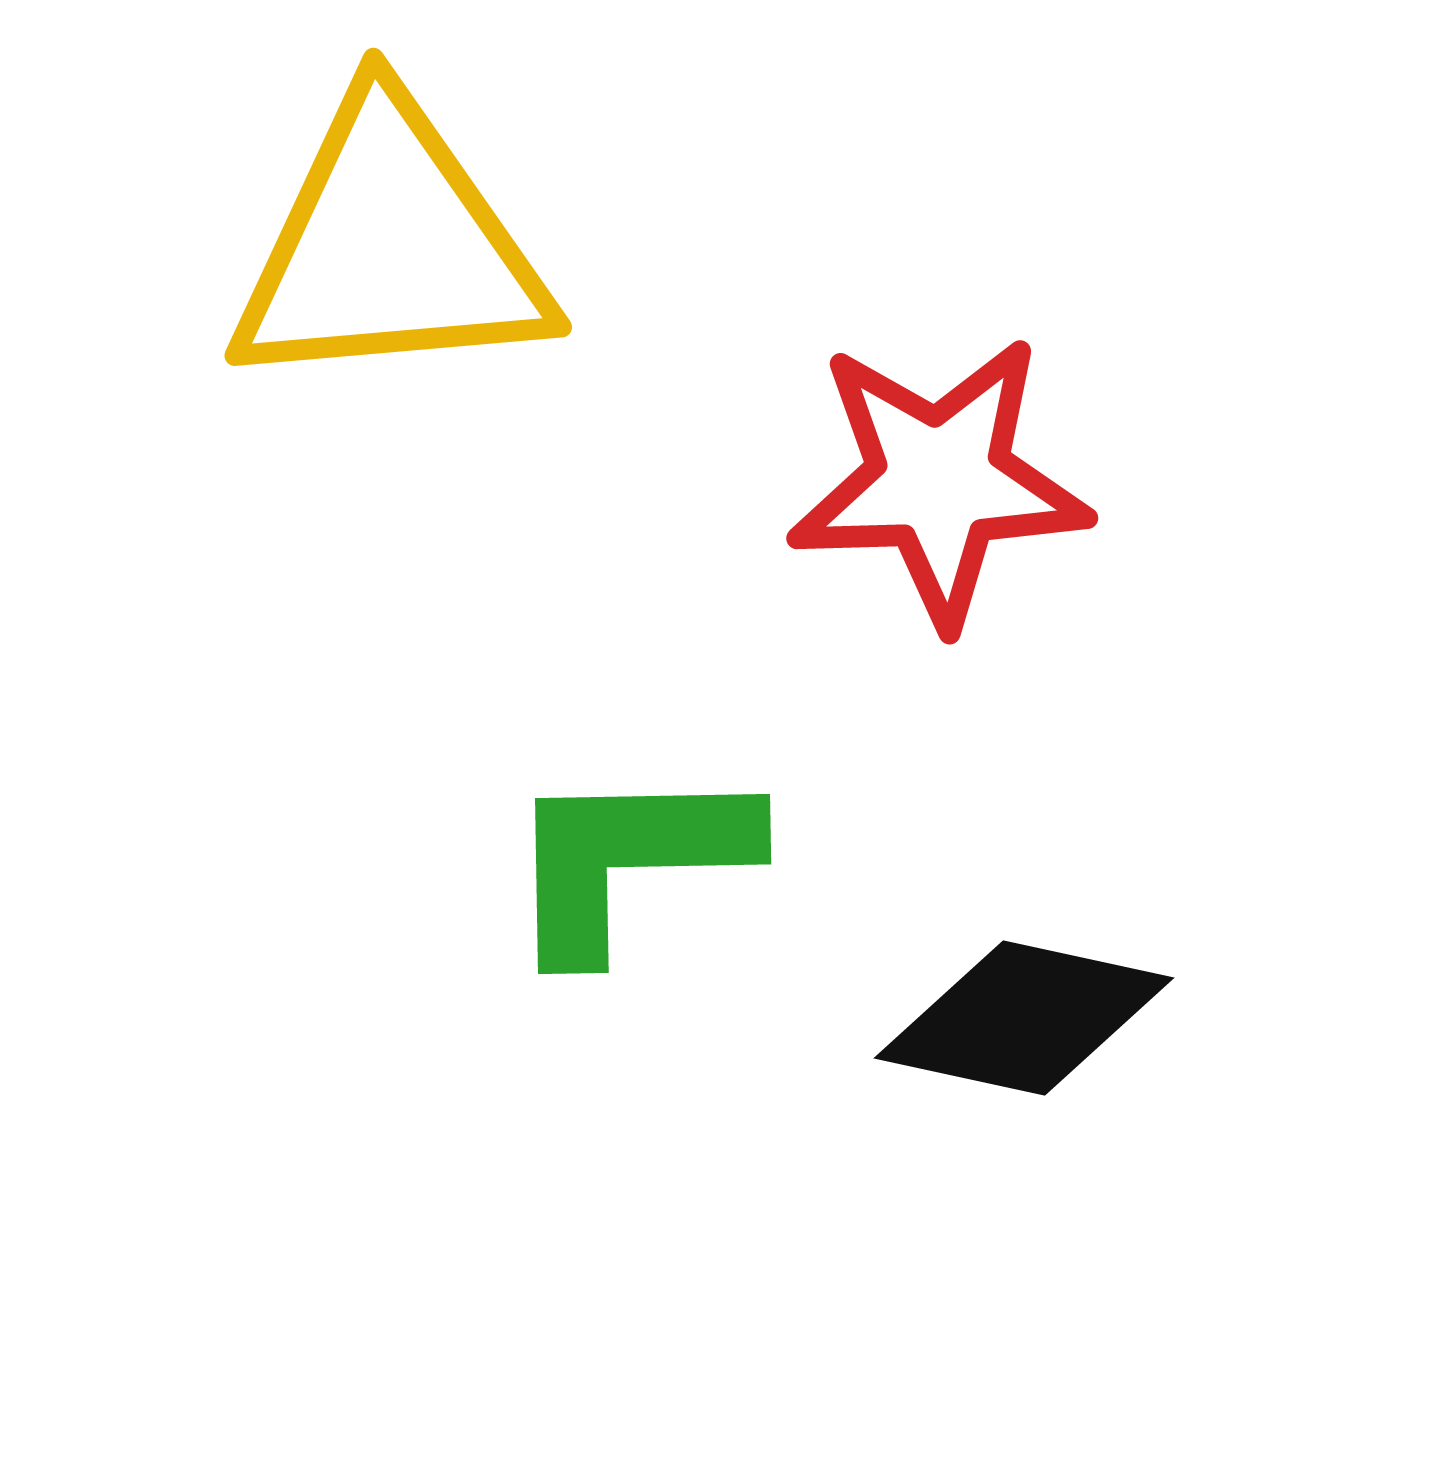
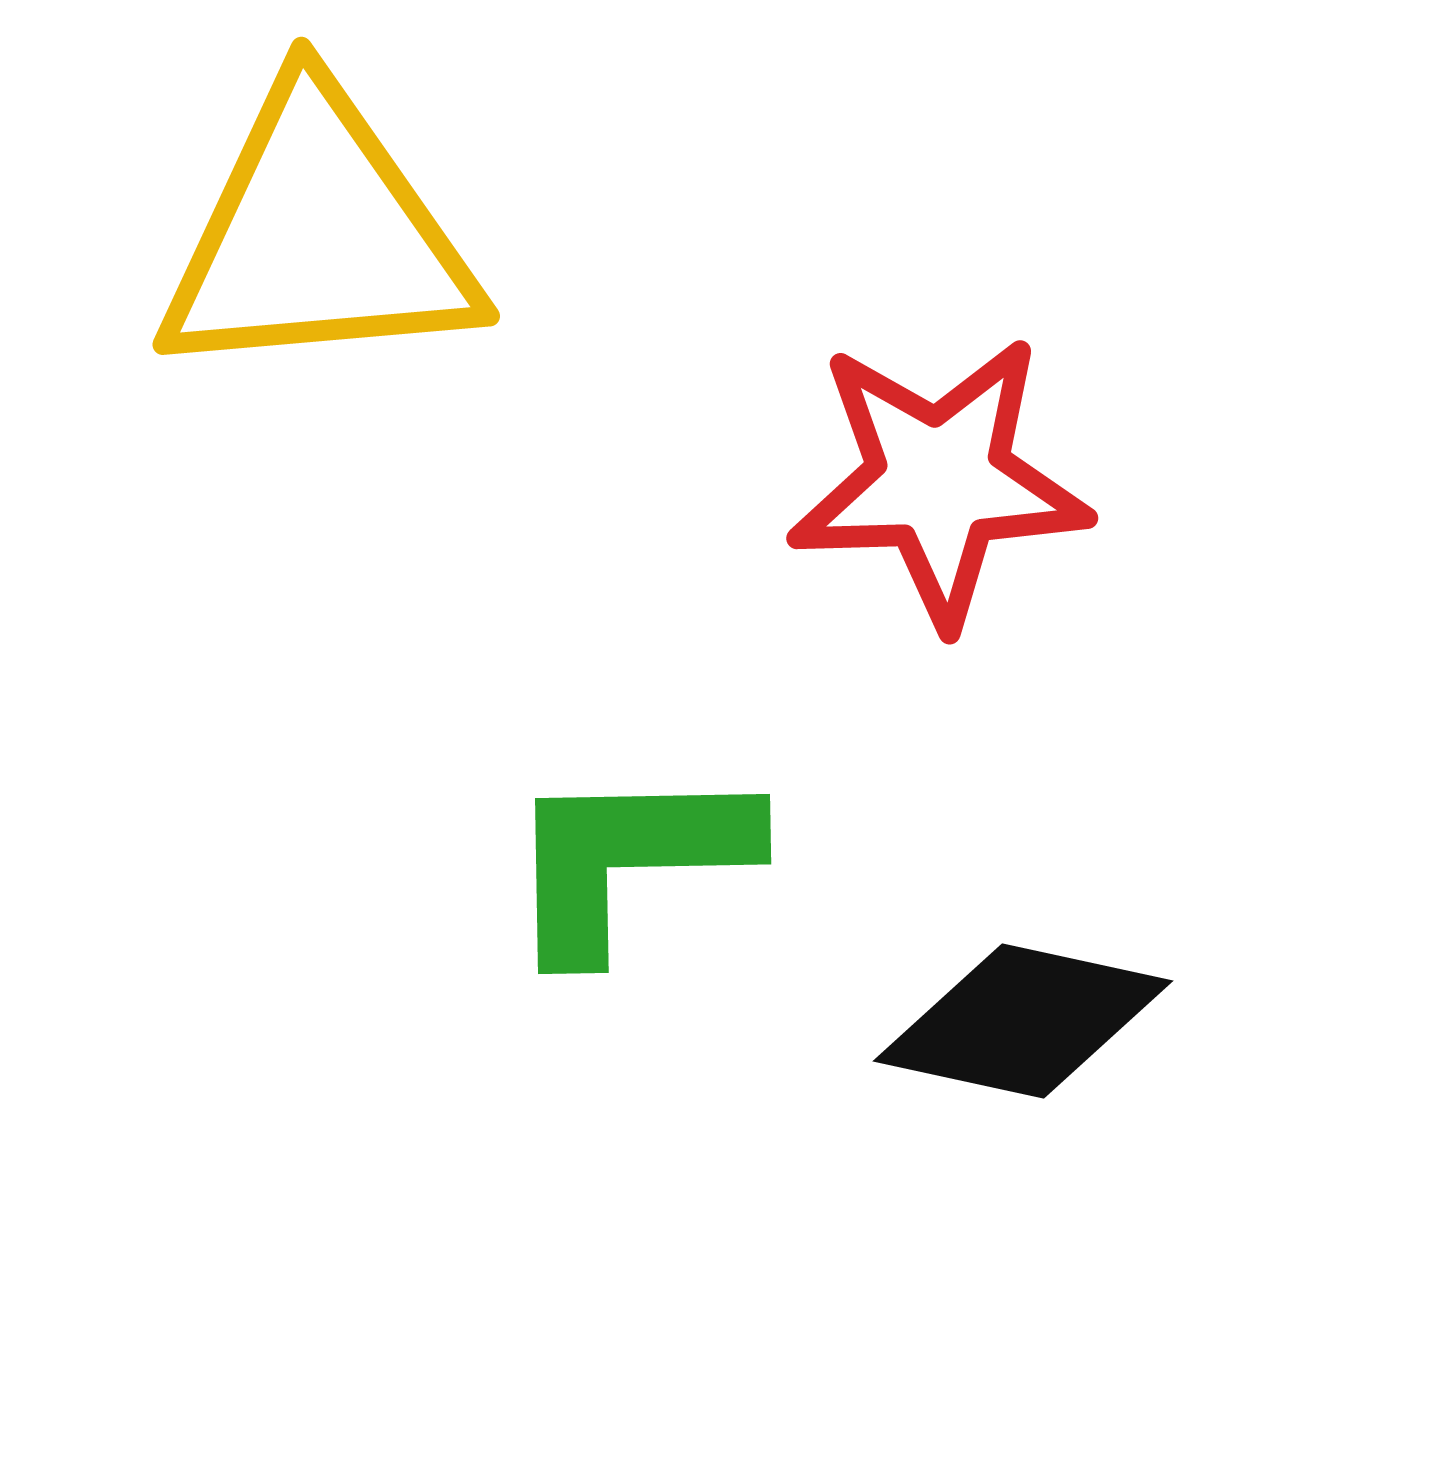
yellow triangle: moved 72 px left, 11 px up
black diamond: moved 1 px left, 3 px down
